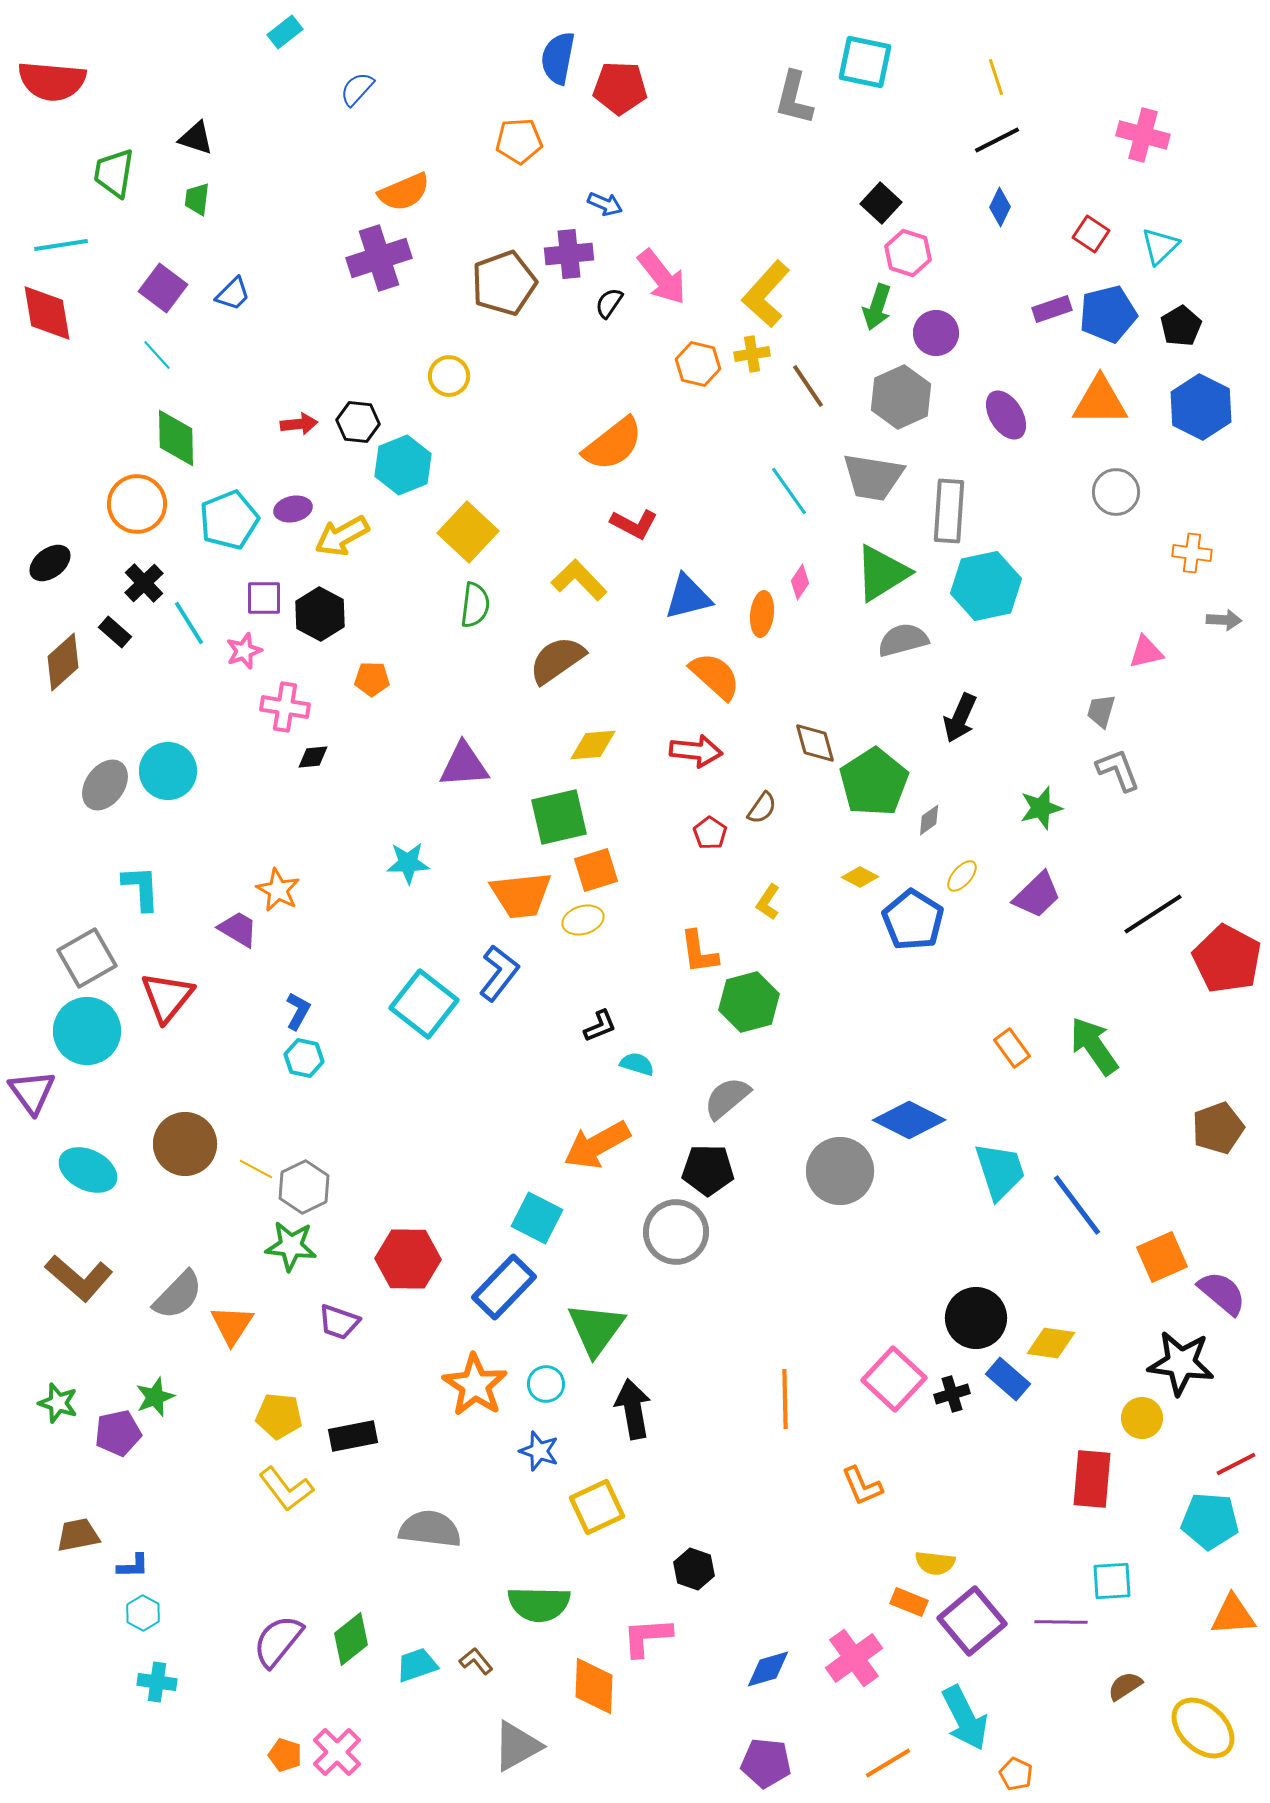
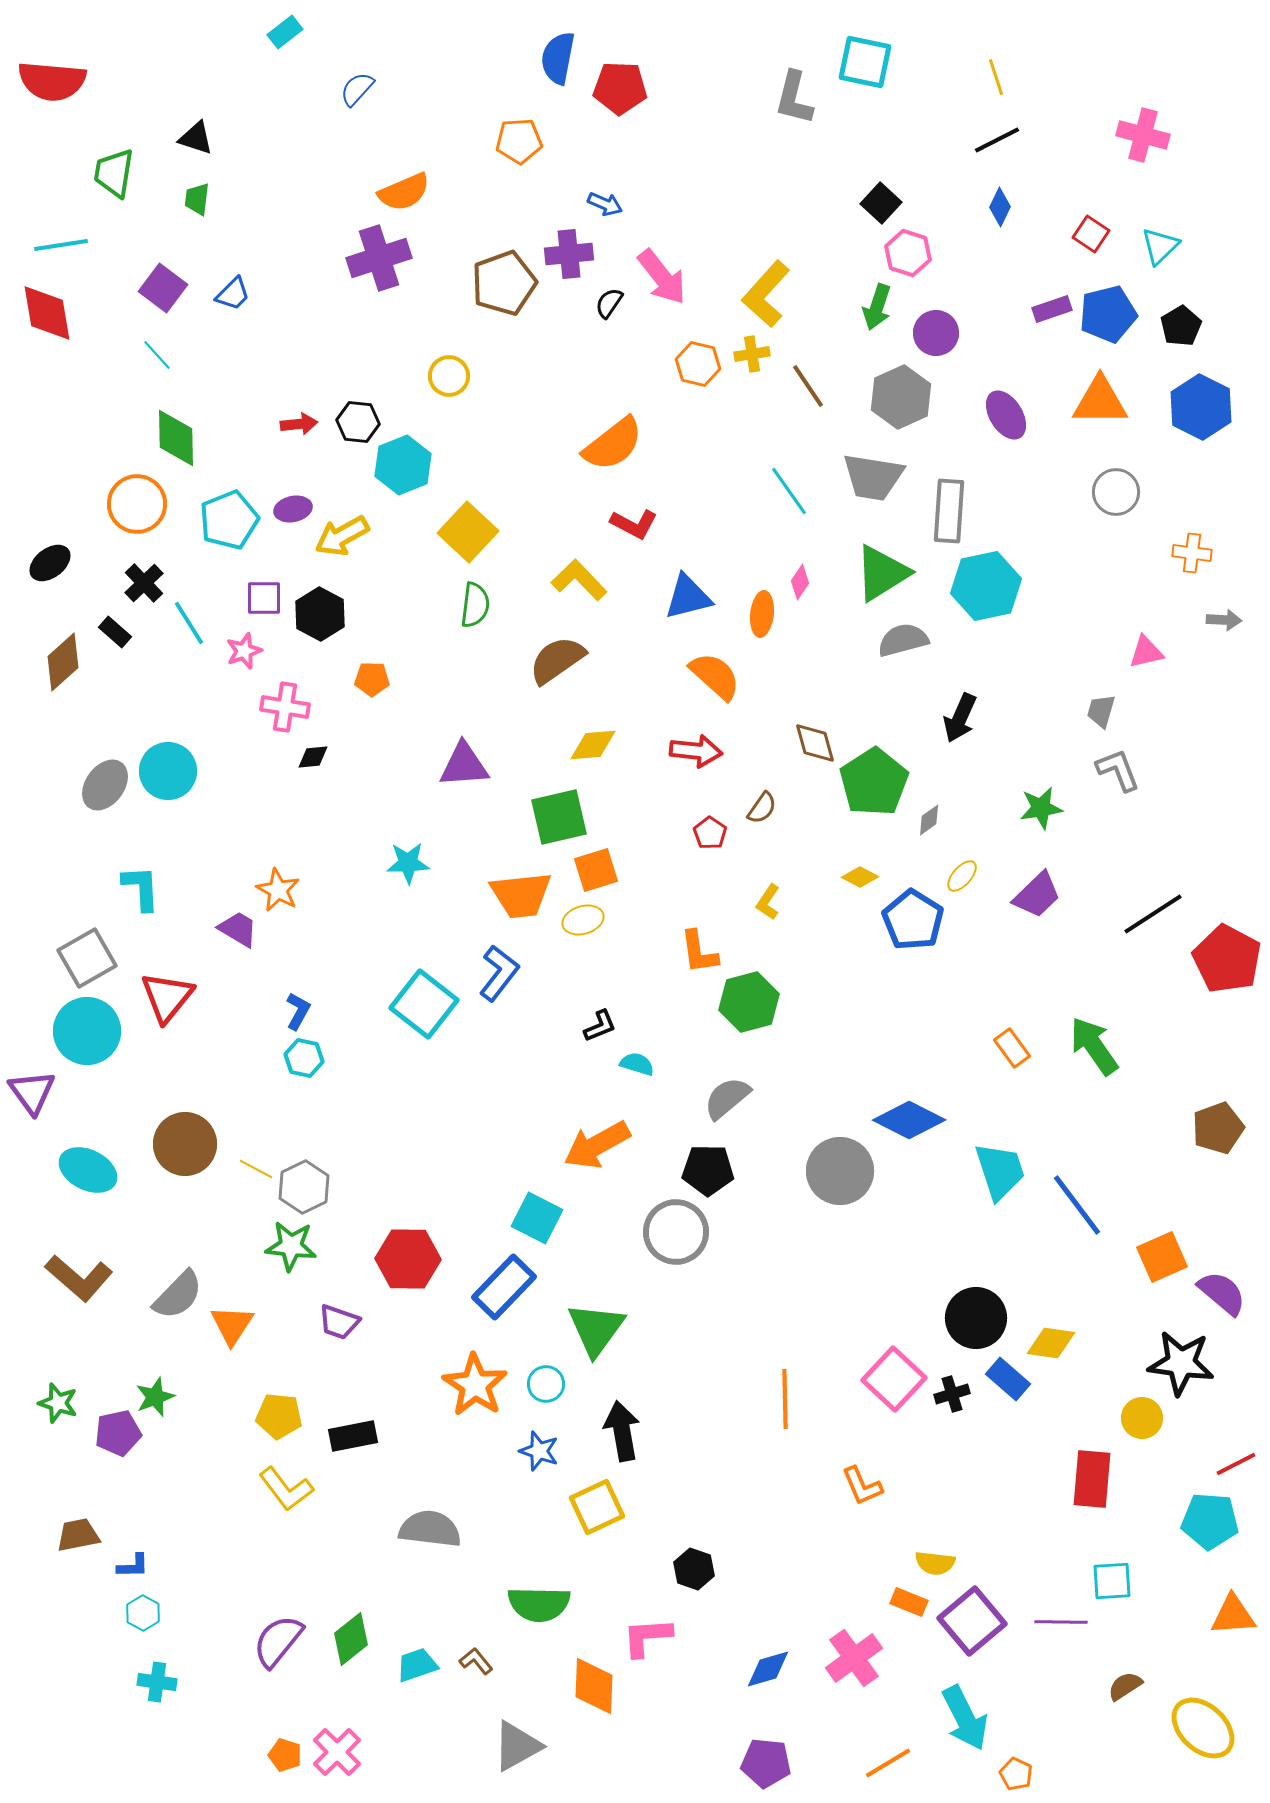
green star at (1041, 808): rotated 6 degrees clockwise
black arrow at (633, 1409): moved 11 px left, 22 px down
